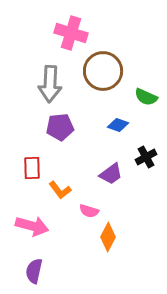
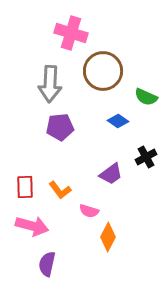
blue diamond: moved 4 px up; rotated 15 degrees clockwise
red rectangle: moved 7 px left, 19 px down
purple semicircle: moved 13 px right, 7 px up
